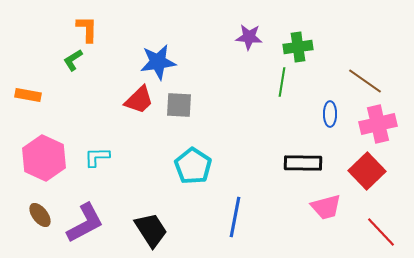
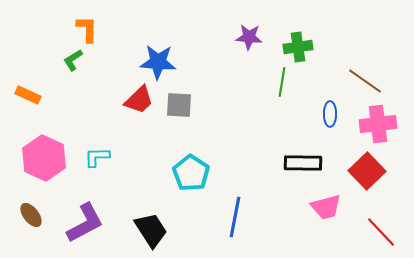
blue star: rotated 12 degrees clockwise
orange rectangle: rotated 15 degrees clockwise
pink cross: rotated 6 degrees clockwise
cyan pentagon: moved 2 px left, 7 px down
brown ellipse: moved 9 px left
